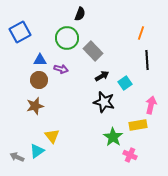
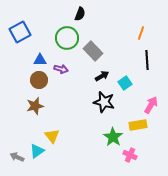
pink arrow: rotated 18 degrees clockwise
